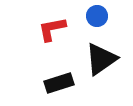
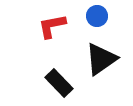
red L-shape: moved 3 px up
black rectangle: rotated 64 degrees clockwise
